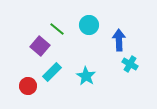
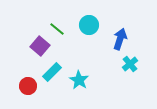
blue arrow: moved 1 px right, 1 px up; rotated 20 degrees clockwise
cyan cross: rotated 21 degrees clockwise
cyan star: moved 7 px left, 4 px down
